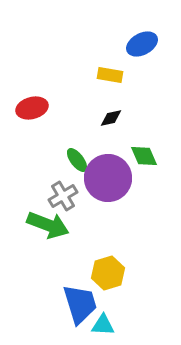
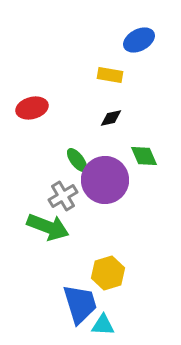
blue ellipse: moved 3 px left, 4 px up
purple circle: moved 3 px left, 2 px down
green arrow: moved 2 px down
